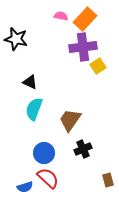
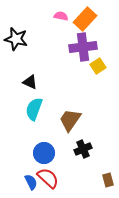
blue semicircle: moved 6 px right, 5 px up; rotated 98 degrees counterclockwise
